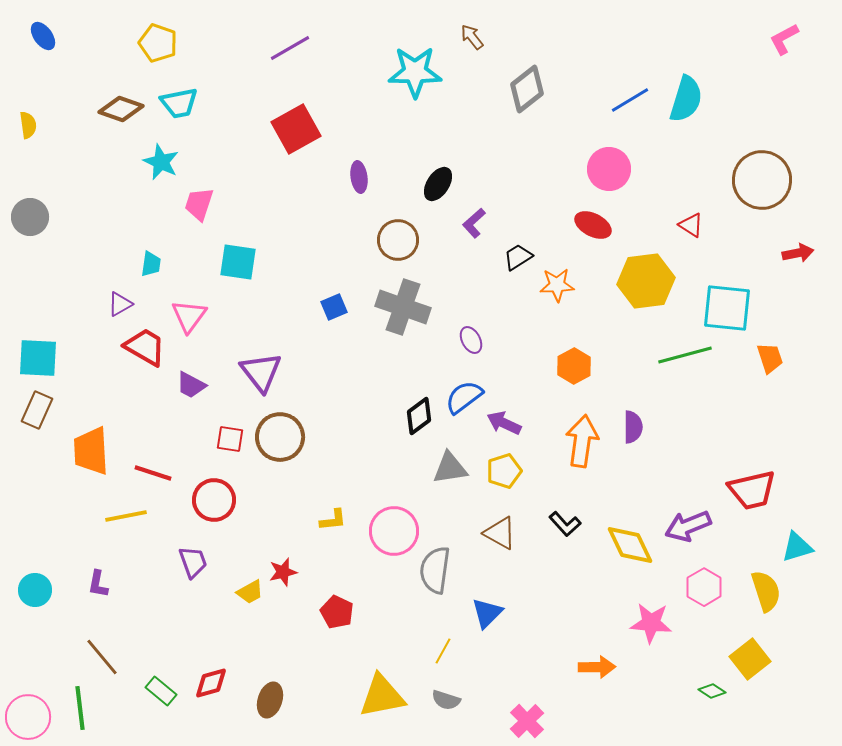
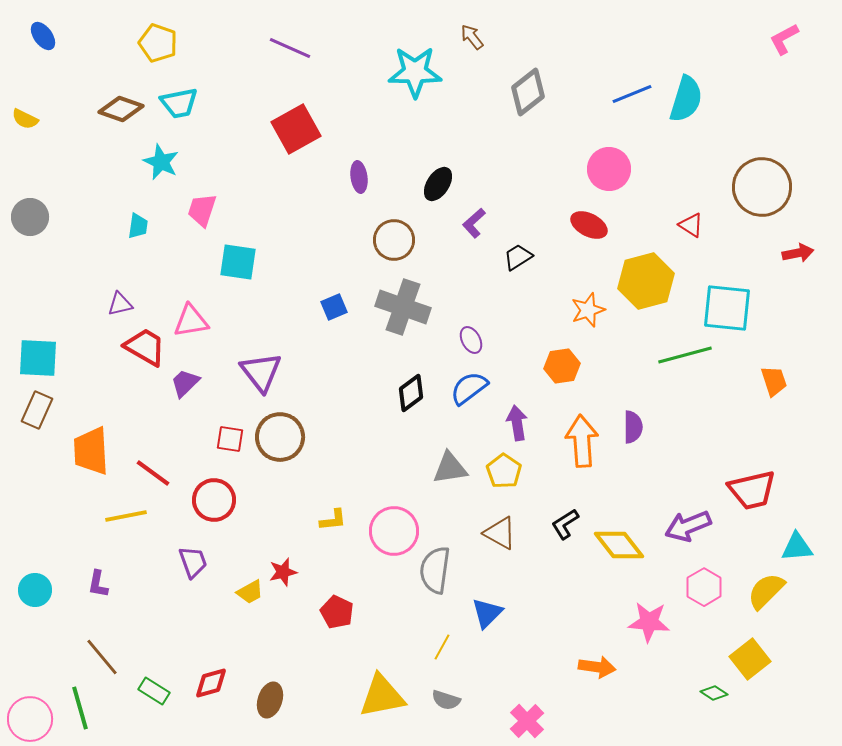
purple line at (290, 48): rotated 54 degrees clockwise
gray diamond at (527, 89): moved 1 px right, 3 px down
blue line at (630, 100): moved 2 px right, 6 px up; rotated 9 degrees clockwise
yellow semicircle at (28, 125): moved 3 px left, 6 px up; rotated 124 degrees clockwise
brown circle at (762, 180): moved 7 px down
pink trapezoid at (199, 204): moved 3 px right, 6 px down
red ellipse at (593, 225): moved 4 px left
brown circle at (398, 240): moved 4 px left
cyan trapezoid at (151, 264): moved 13 px left, 38 px up
yellow hexagon at (646, 281): rotated 8 degrees counterclockwise
orange star at (557, 285): moved 31 px right, 25 px down; rotated 16 degrees counterclockwise
purple triangle at (120, 304): rotated 16 degrees clockwise
pink triangle at (189, 316): moved 2 px right, 5 px down; rotated 45 degrees clockwise
orange trapezoid at (770, 358): moved 4 px right, 23 px down
orange hexagon at (574, 366): moved 12 px left; rotated 20 degrees clockwise
purple trapezoid at (191, 385): moved 6 px left, 2 px up; rotated 108 degrees clockwise
blue semicircle at (464, 397): moved 5 px right, 9 px up
black diamond at (419, 416): moved 8 px left, 23 px up
purple arrow at (504, 423): moved 13 px right; rotated 56 degrees clockwise
orange arrow at (582, 441): rotated 12 degrees counterclockwise
yellow pentagon at (504, 471): rotated 20 degrees counterclockwise
red line at (153, 473): rotated 18 degrees clockwise
black L-shape at (565, 524): rotated 100 degrees clockwise
yellow diamond at (630, 545): moved 11 px left; rotated 12 degrees counterclockwise
cyan triangle at (797, 547): rotated 12 degrees clockwise
yellow semicircle at (766, 591): rotated 117 degrees counterclockwise
pink star at (651, 623): moved 2 px left, 1 px up
yellow line at (443, 651): moved 1 px left, 4 px up
orange arrow at (597, 667): rotated 9 degrees clockwise
green rectangle at (161, 691): moved 7 px left; rotated 8 degrees counterclockwise
green diamond at (712, 691): moved 2 px right, 2 px down
green line at (80, 708): rotated 9 degrees counterclockwise
pink circle at (28, 717): moved 2 px right, 2 px down
